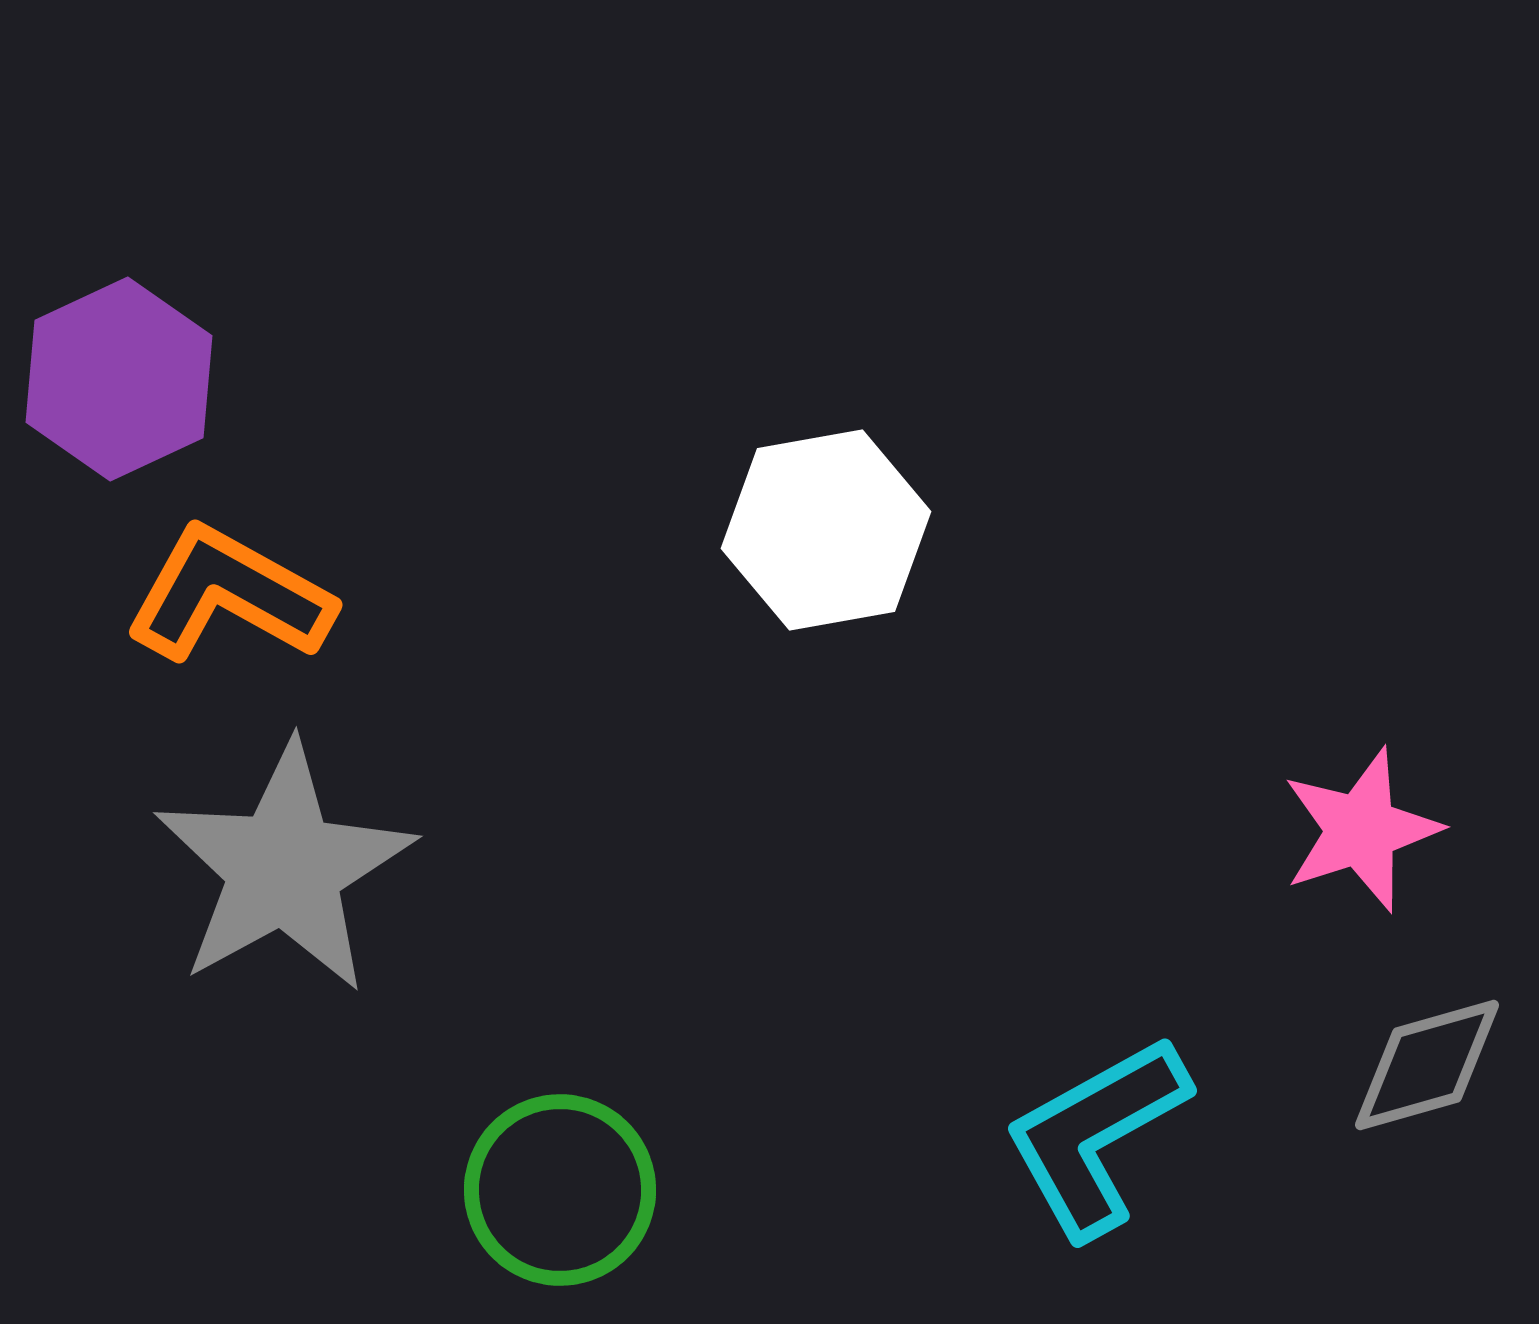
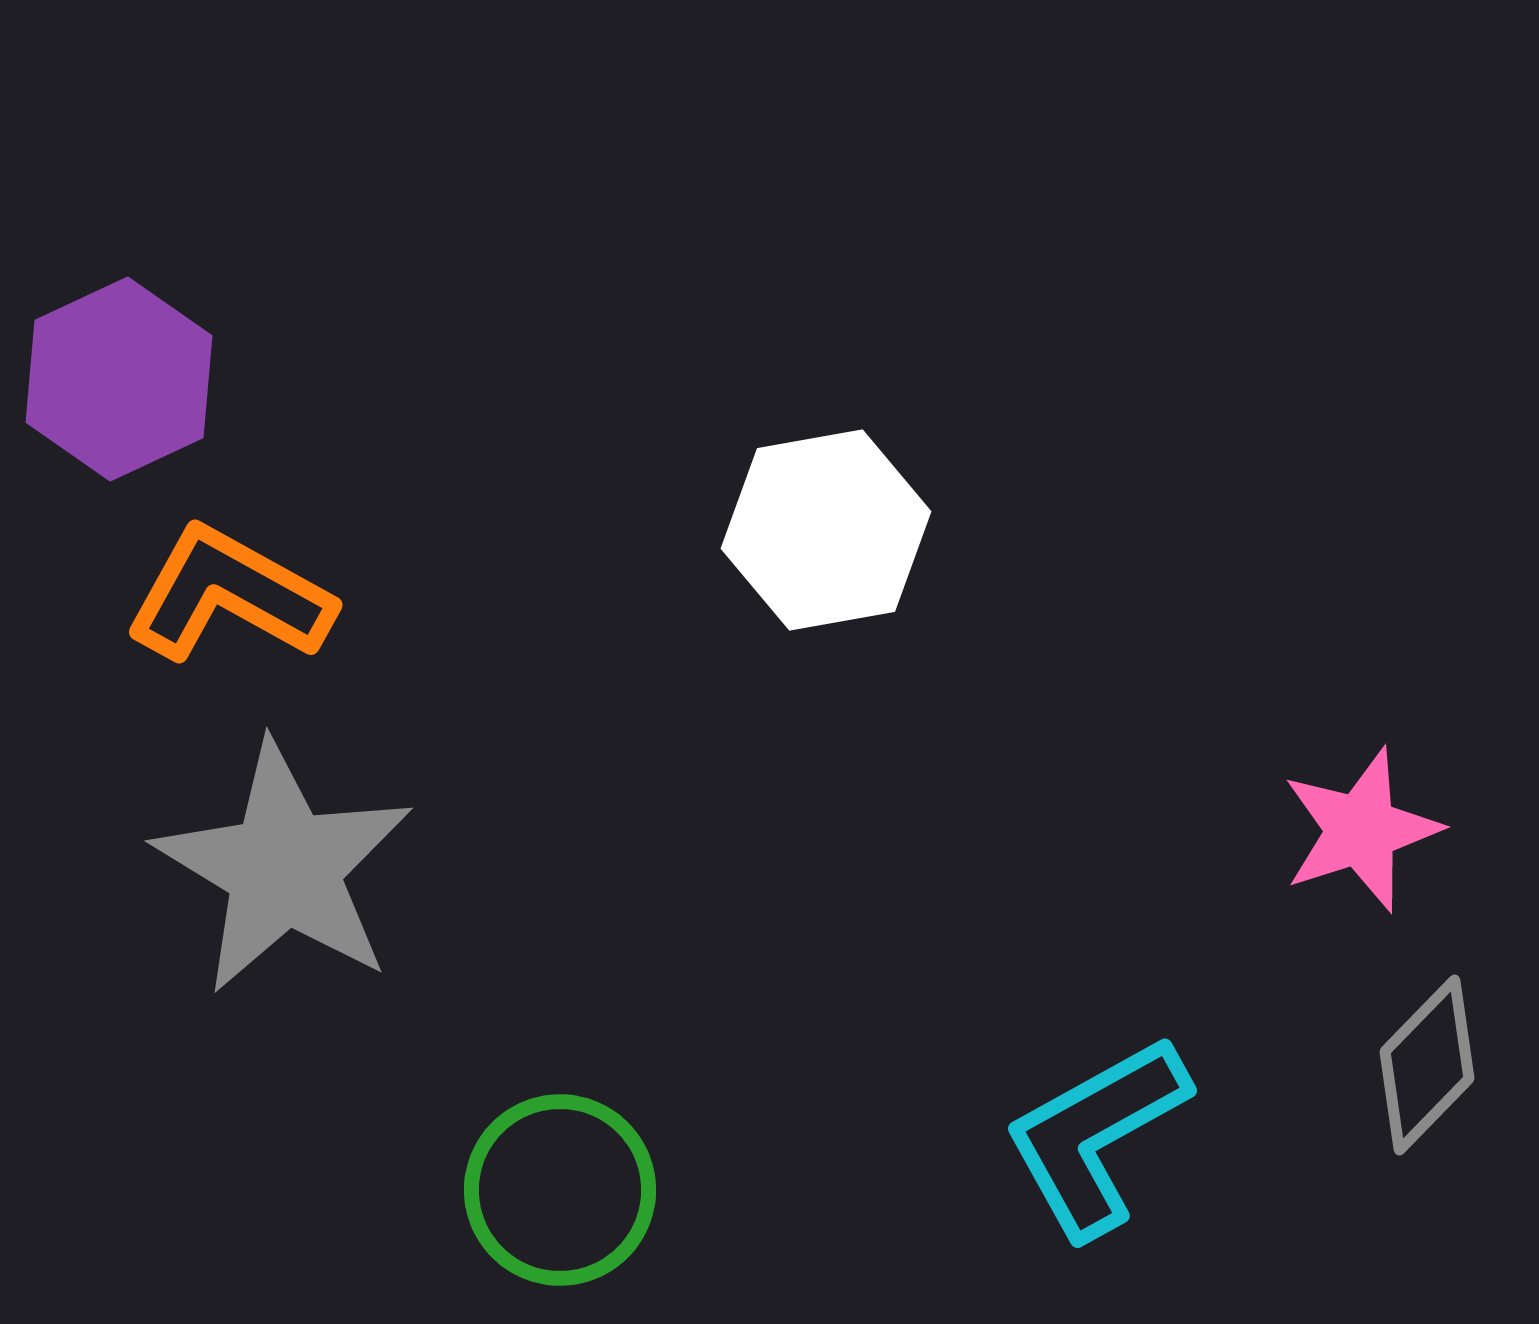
gray star: rotated 12 degrees counterclockwise
gray diamond: rotated 30 degrees counterclockwise
